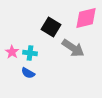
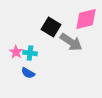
pink diamond: moved 1 px down
gray arrow: moved 2 px left, 6 px up
pink star: moved 4 px right
